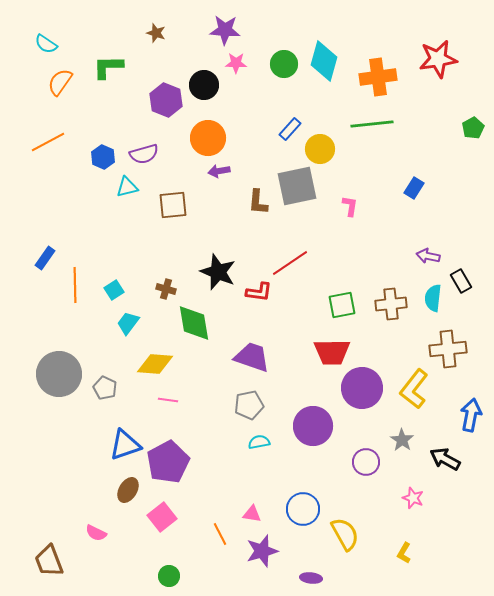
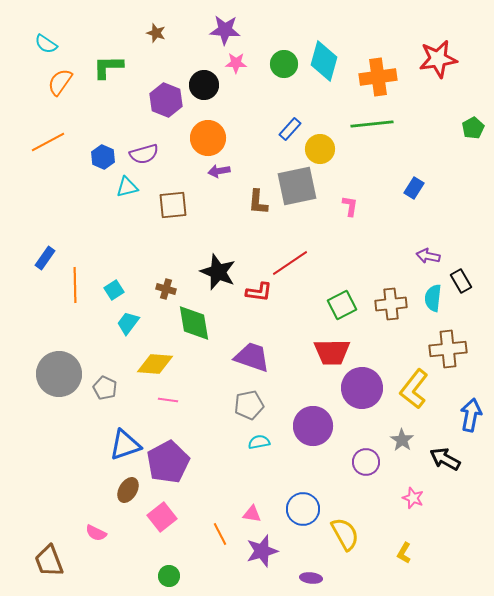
green square at (342, 305): rotated 16 degrees counterclockwise
